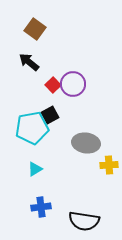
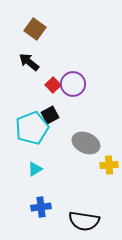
cyan pentagon: rotated 12 degrees counterclockwise
gray ellipse: rotated 16 degrees clockwise
